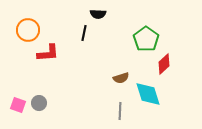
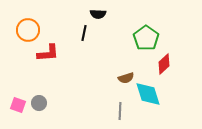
green pentagon: moved 1 px up
brown semicircle: moved 5 px right
